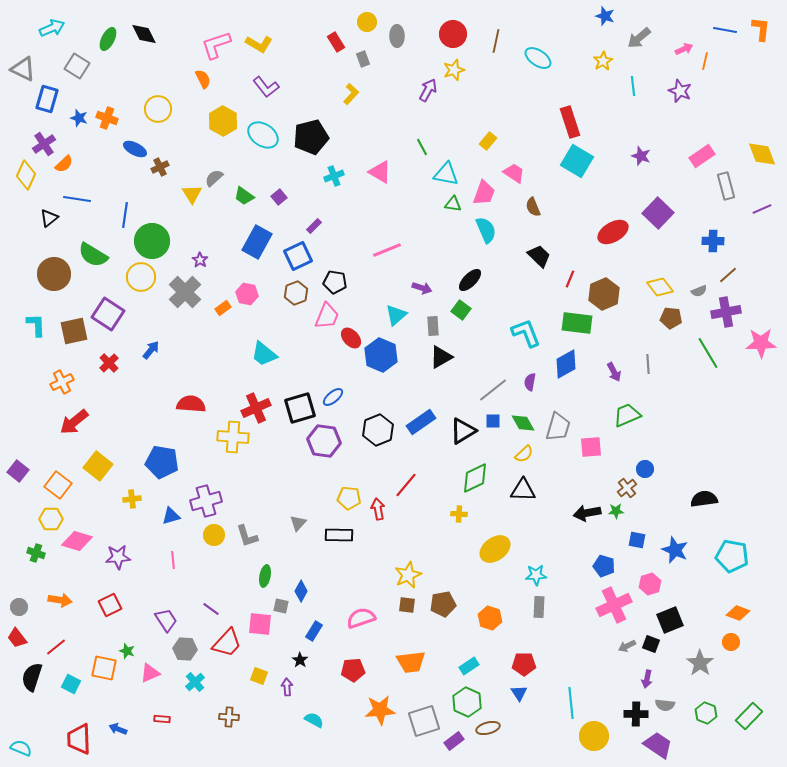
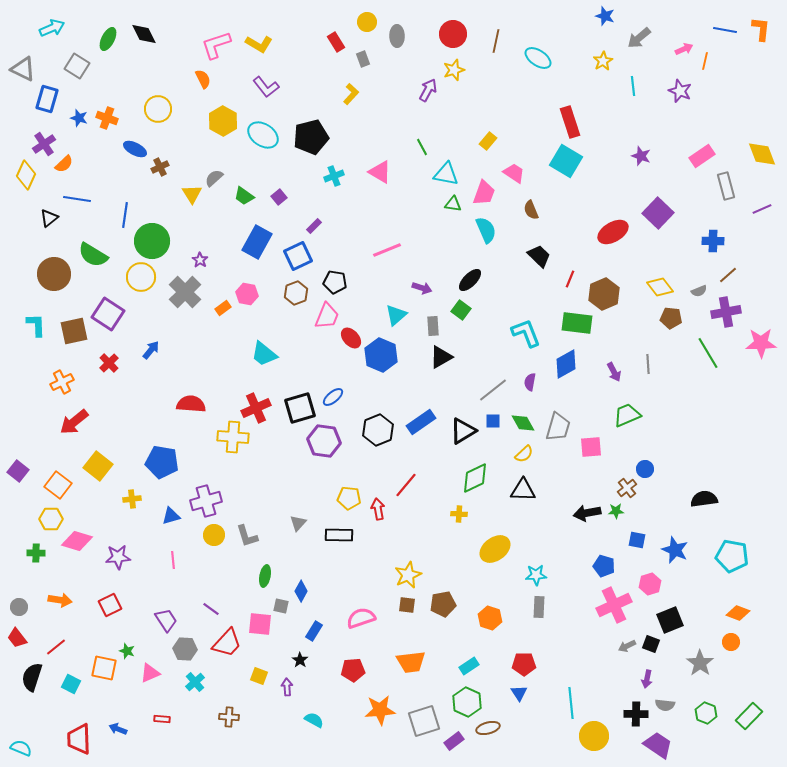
cyan square at (577, 161): moved 11 px left
brown semicircle at (533, 207): moved 2 px left, 3 px down
green cross at (36, 553): rotated 18 degrees counterclockwise
